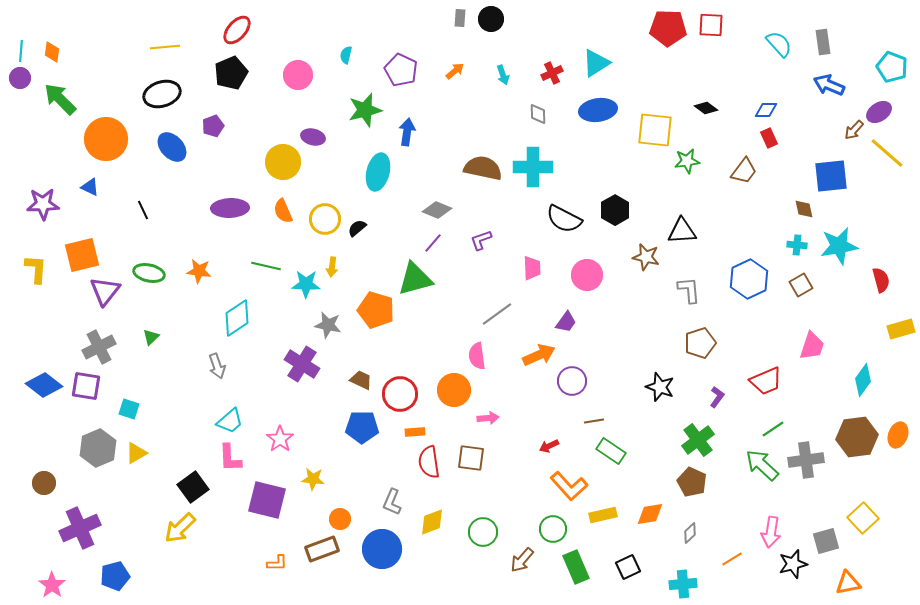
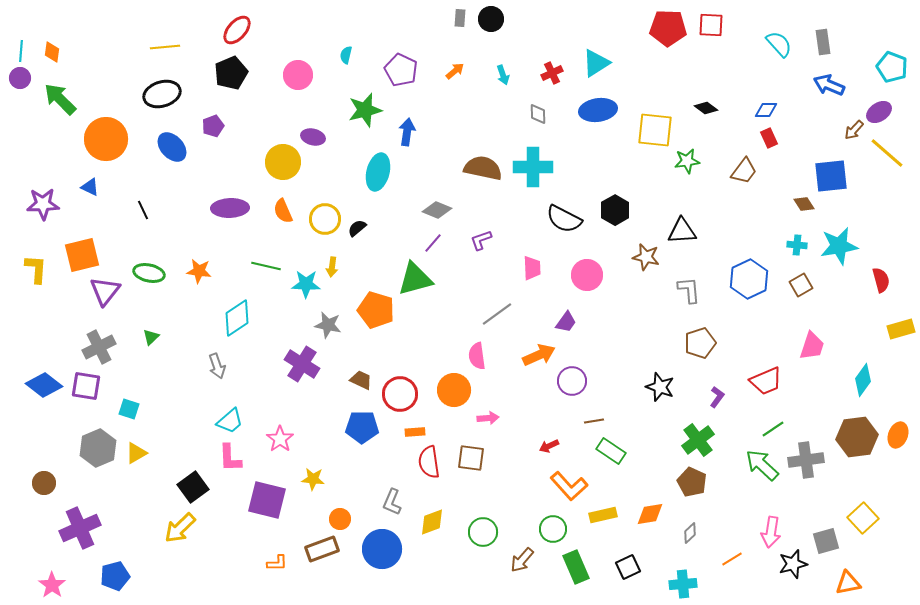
brown diamond at (804, 209): moved 5 px up; rotated 20 degrees counterclockwise
